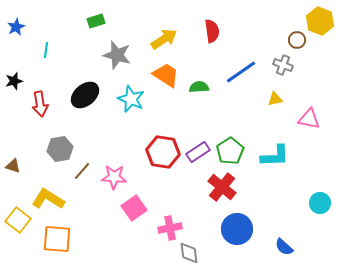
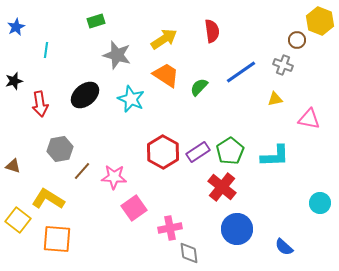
green semicircle: rotated 42 degrees counterclockwise
red hexagon: rotated 20 degrees clockwise
